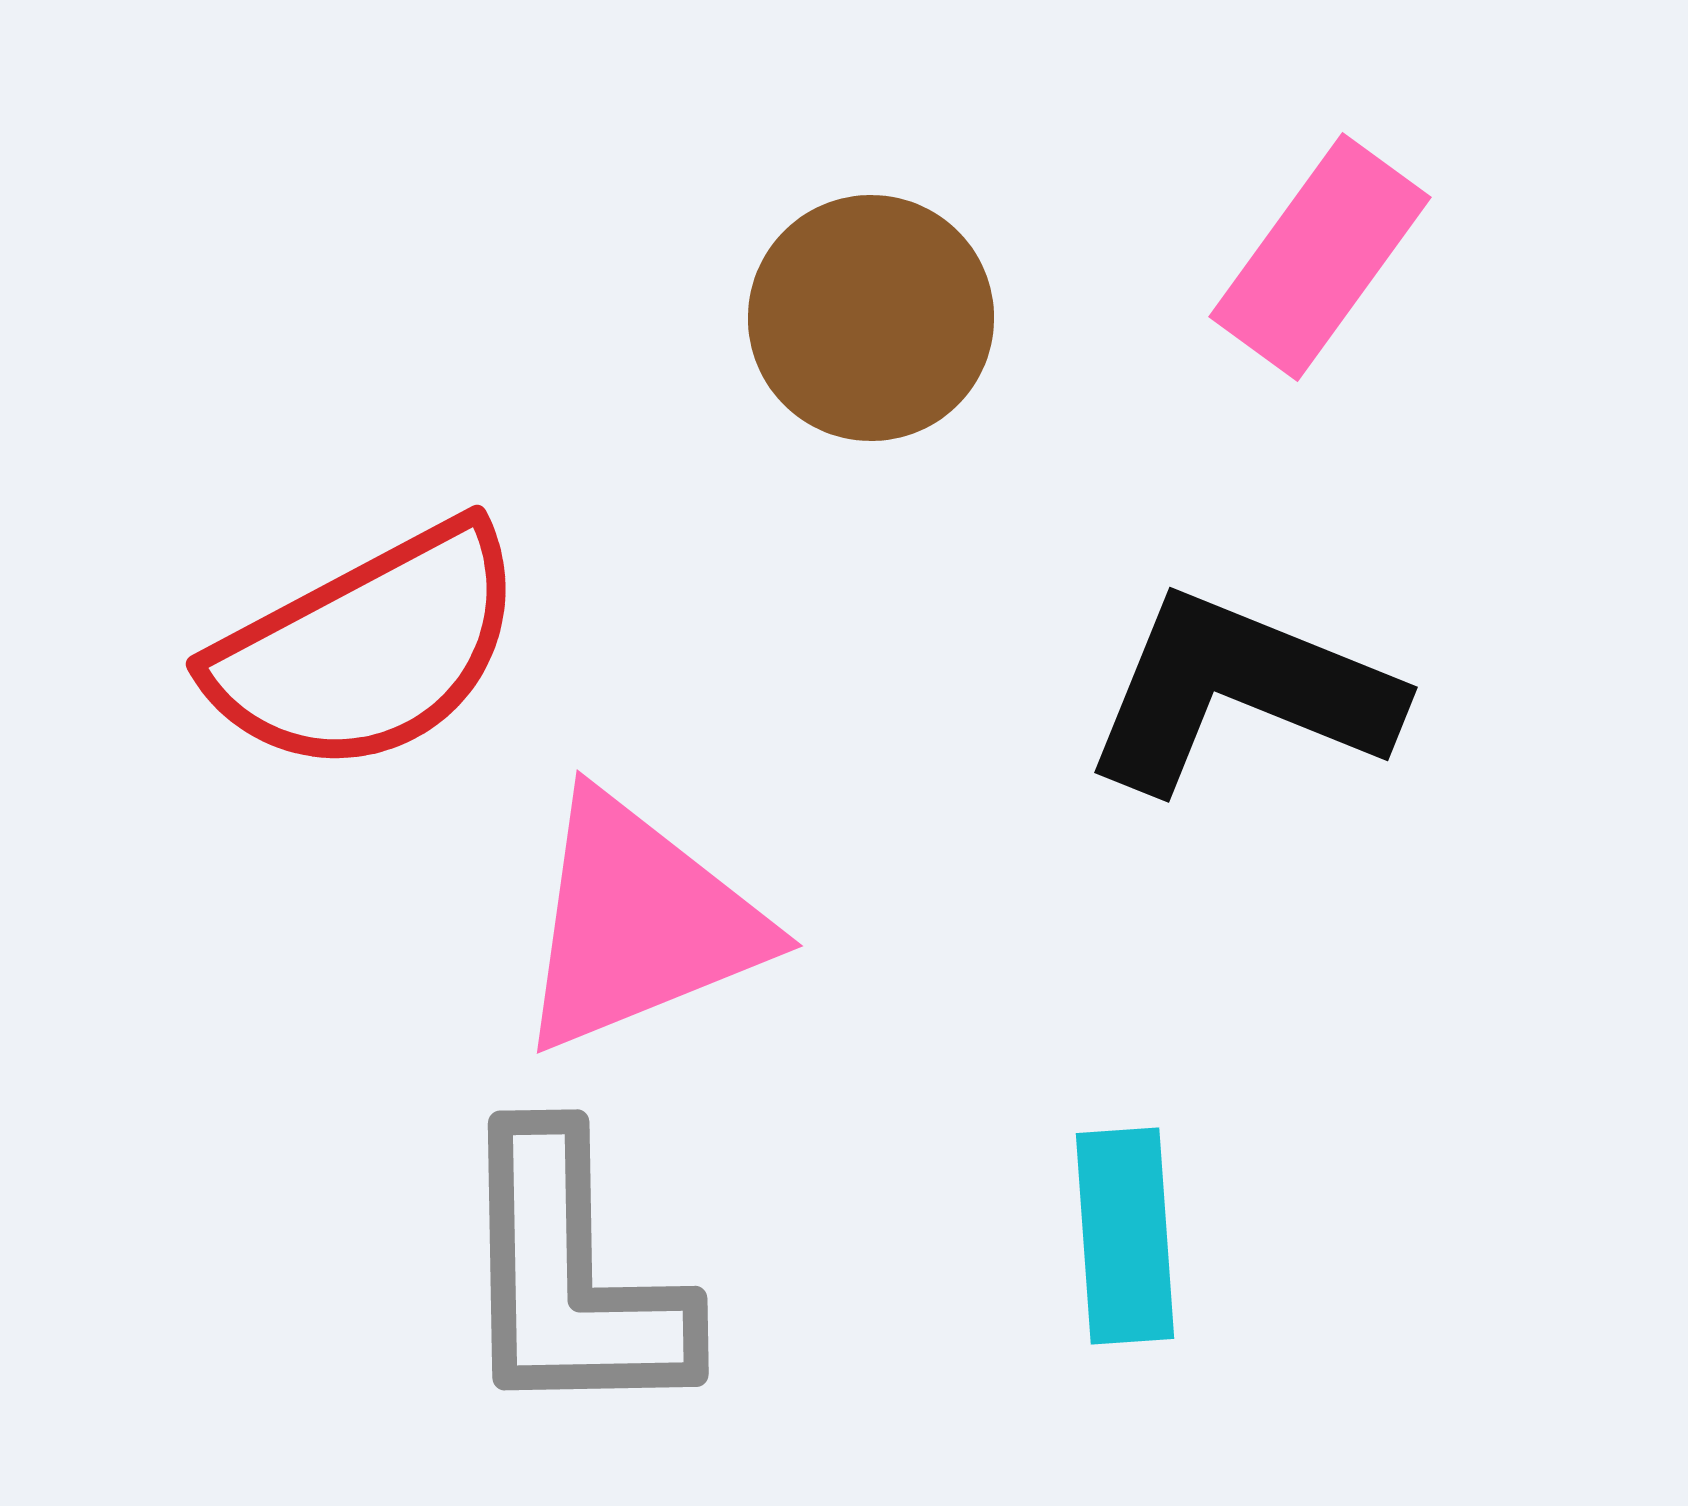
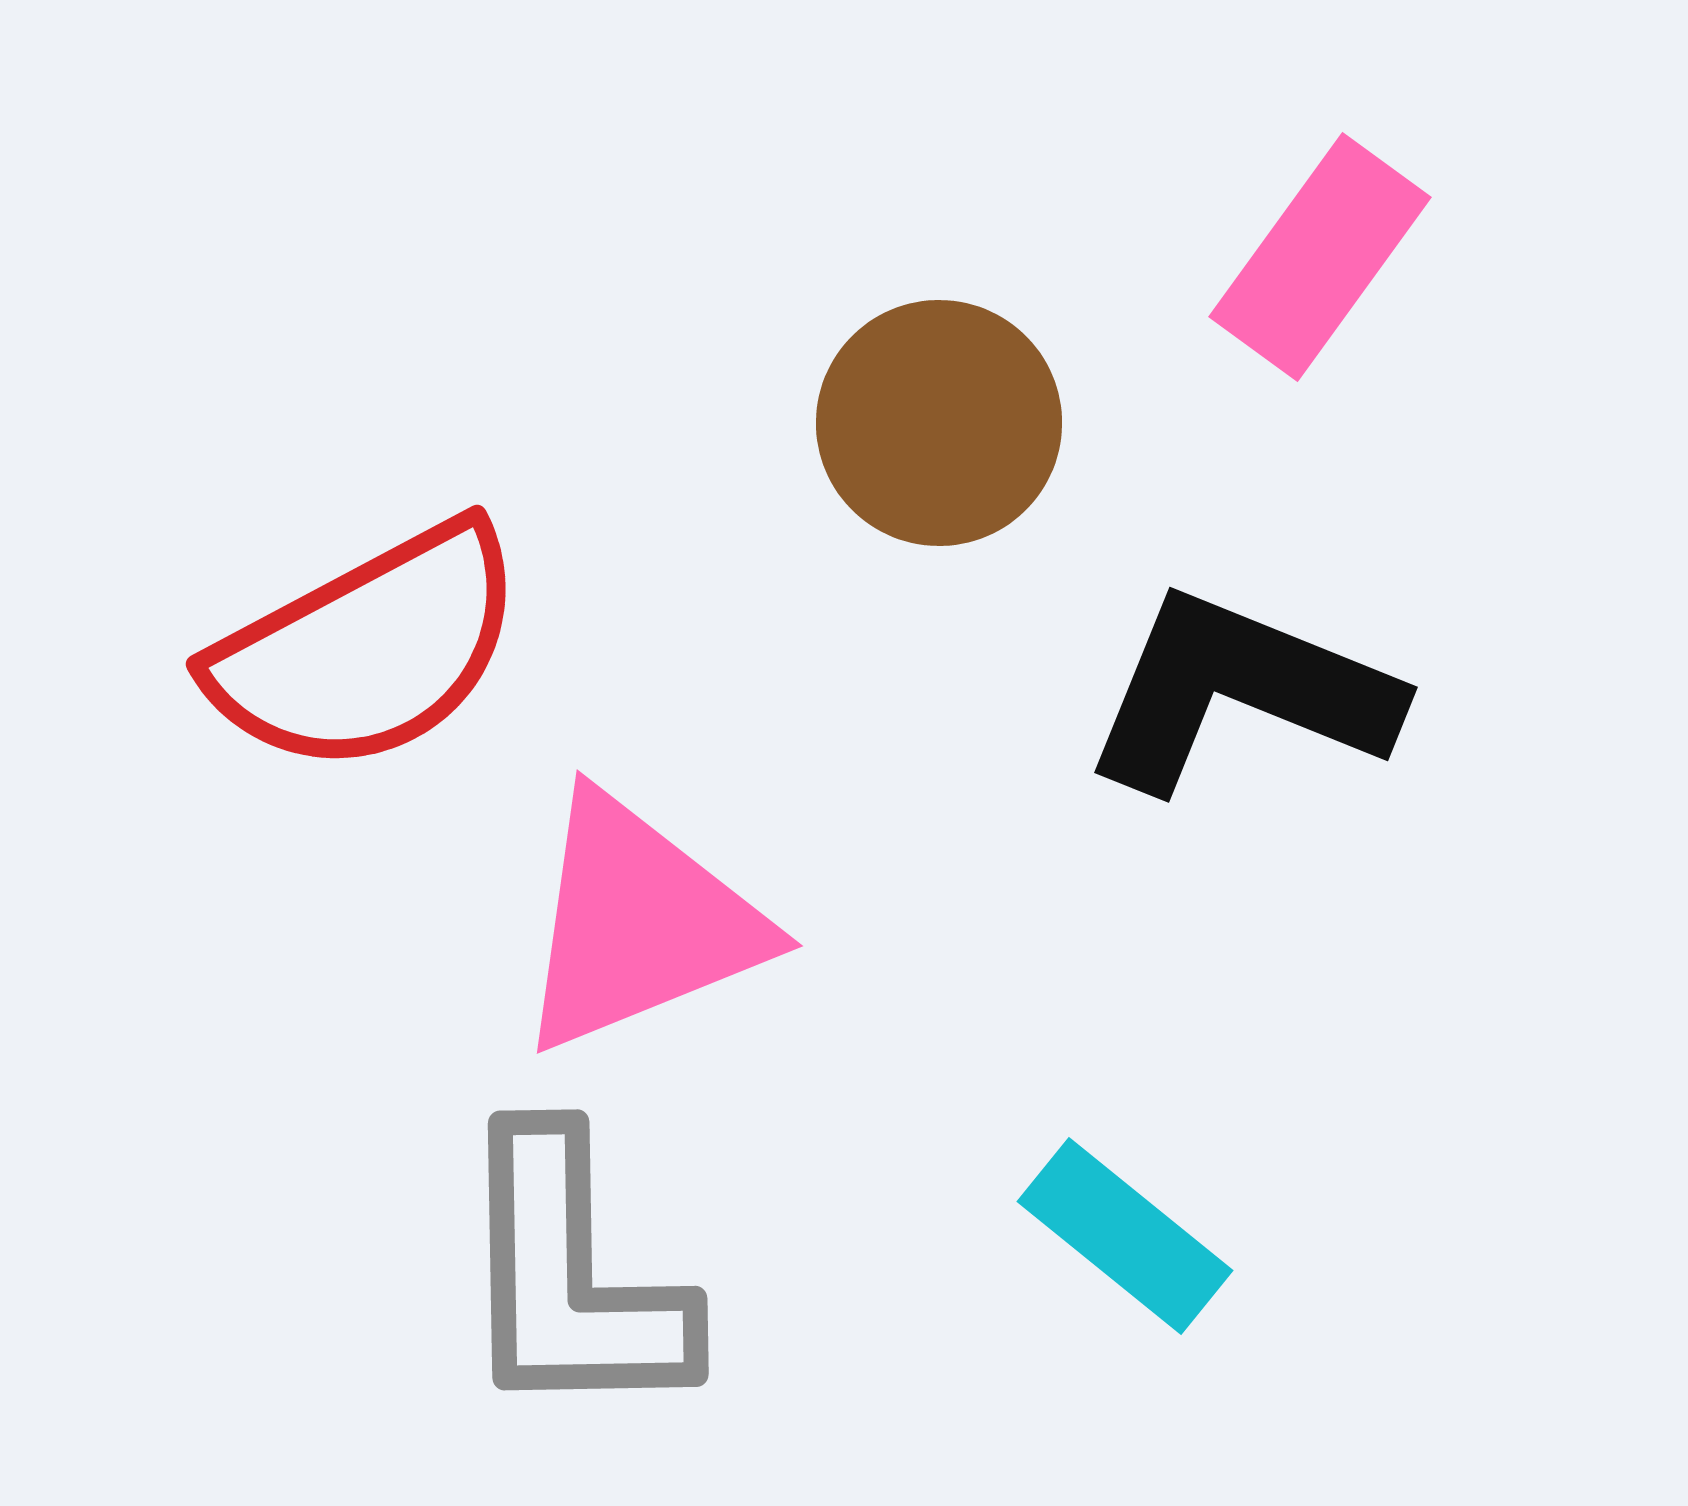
brown circle: moved 68 px right, 105 px down
cyan rectangle: rotated 47 degrees counterclockwise
